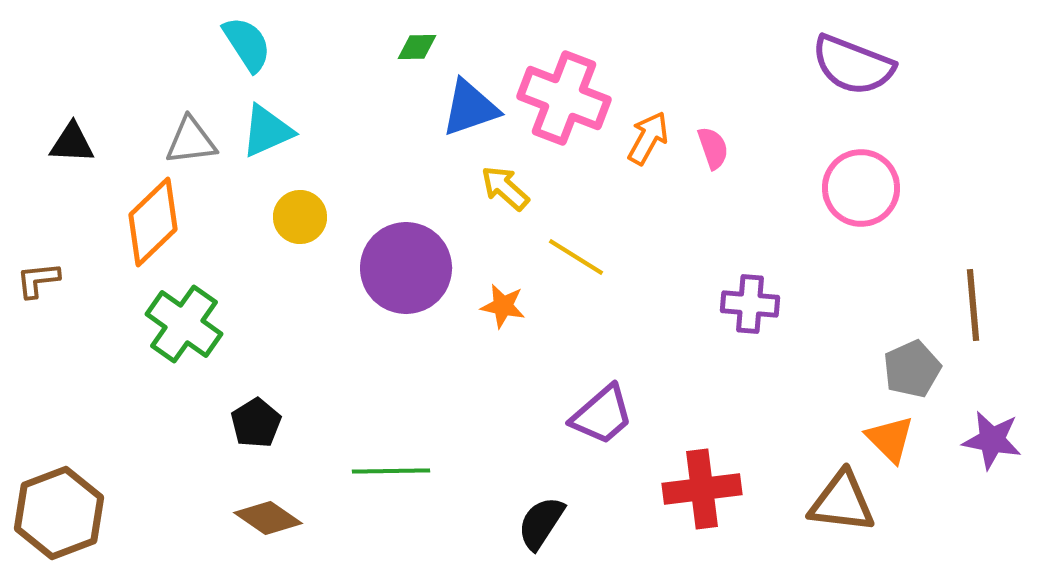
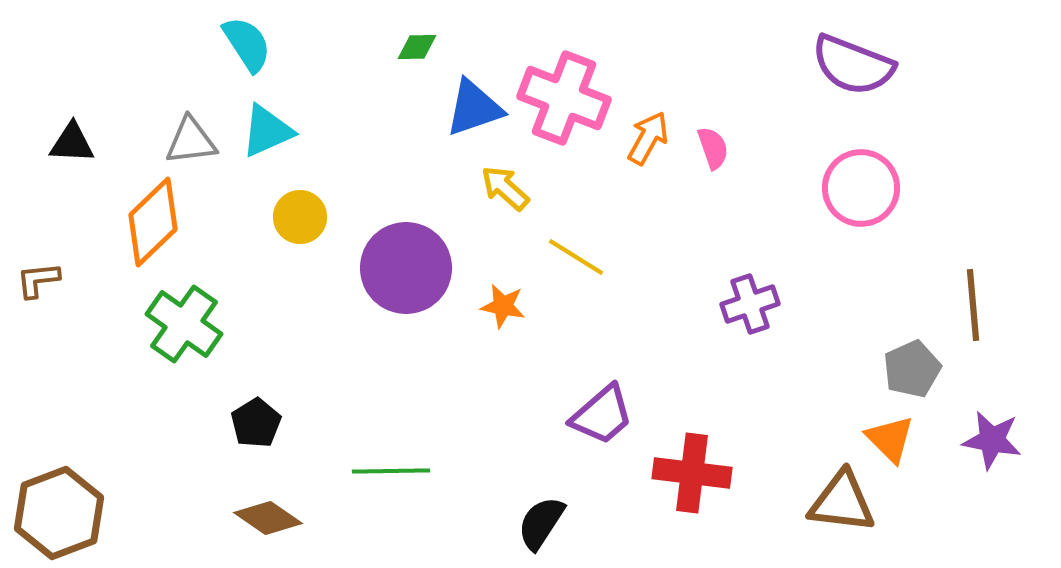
blue triangle: moved 4 px right
purple cross: rotated 24 degrees counterclockwise
red cross: moved 10 px left, 16 px up; rotated 14 degrees clockwise
